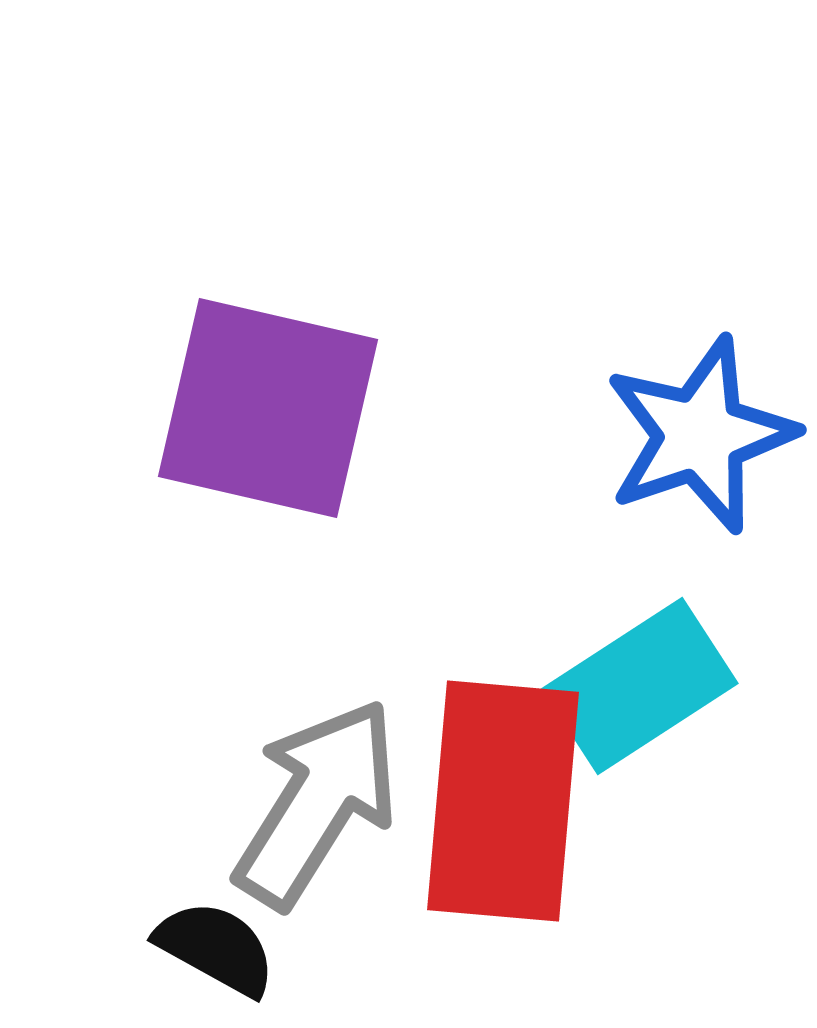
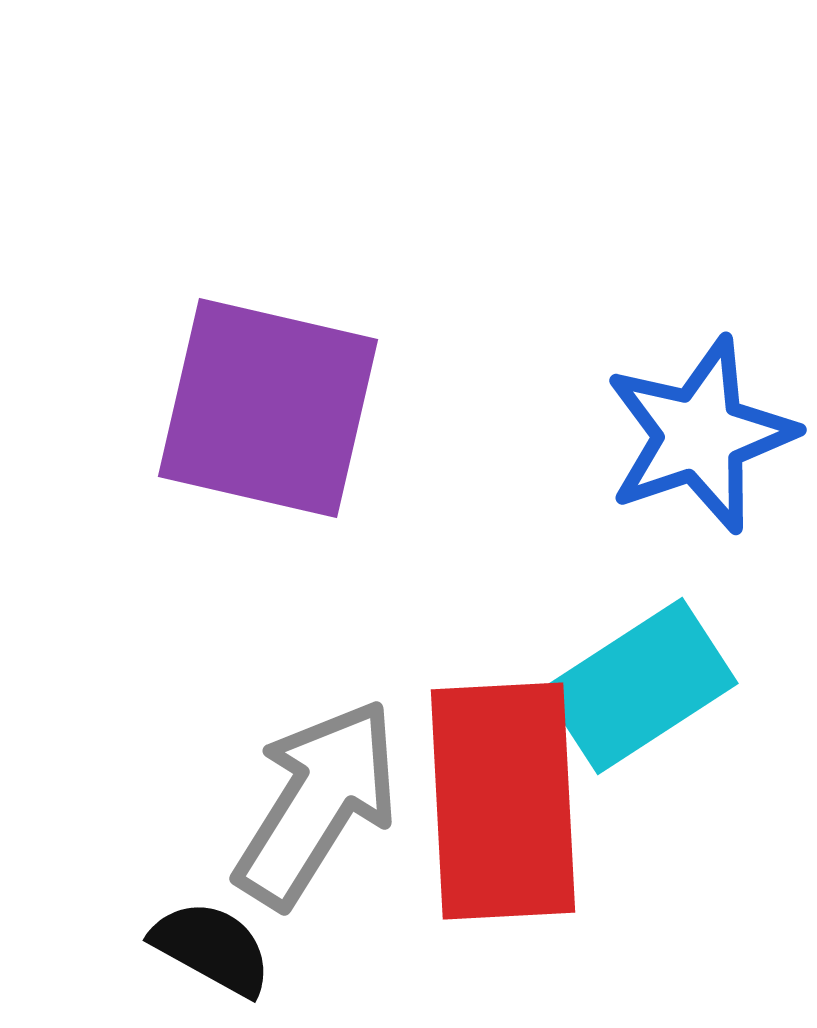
red rectangle: rotated 8 degrees counterclockwise
black semicircle: moved 4 px left
